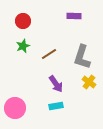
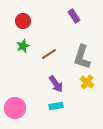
purple rectangle: rotated 56 degrees clockwise
yellow cross: moved 2 px left
